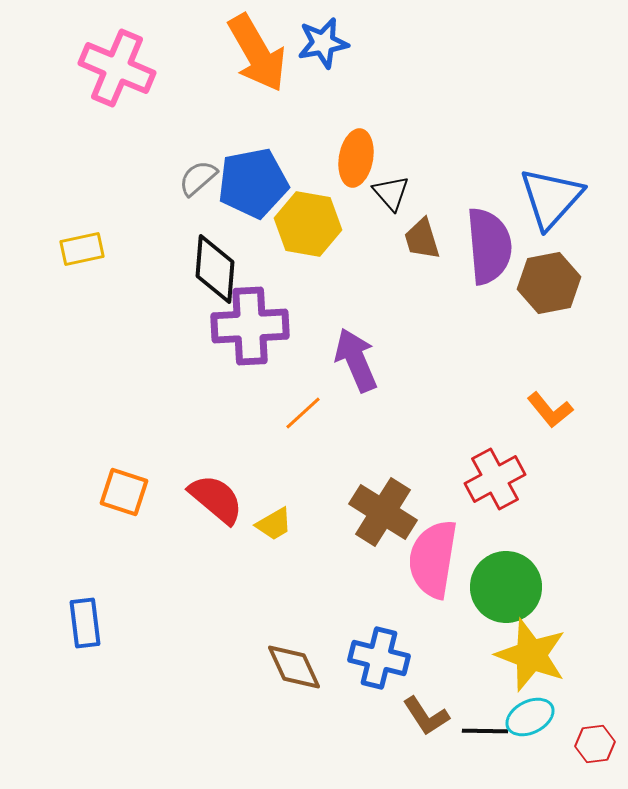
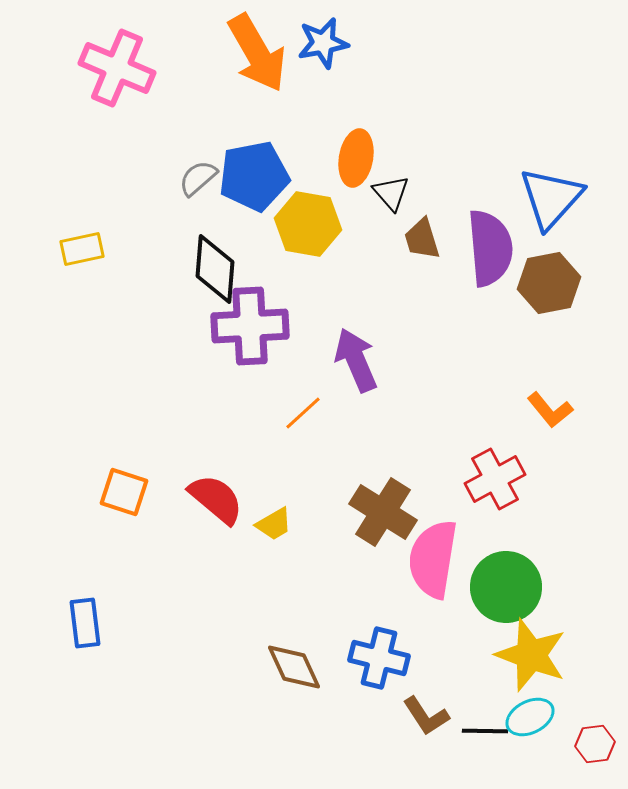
blue pentagon: moved 1 px right, 7 px up
purple semicircle: moved 1 px right, 2 px down
